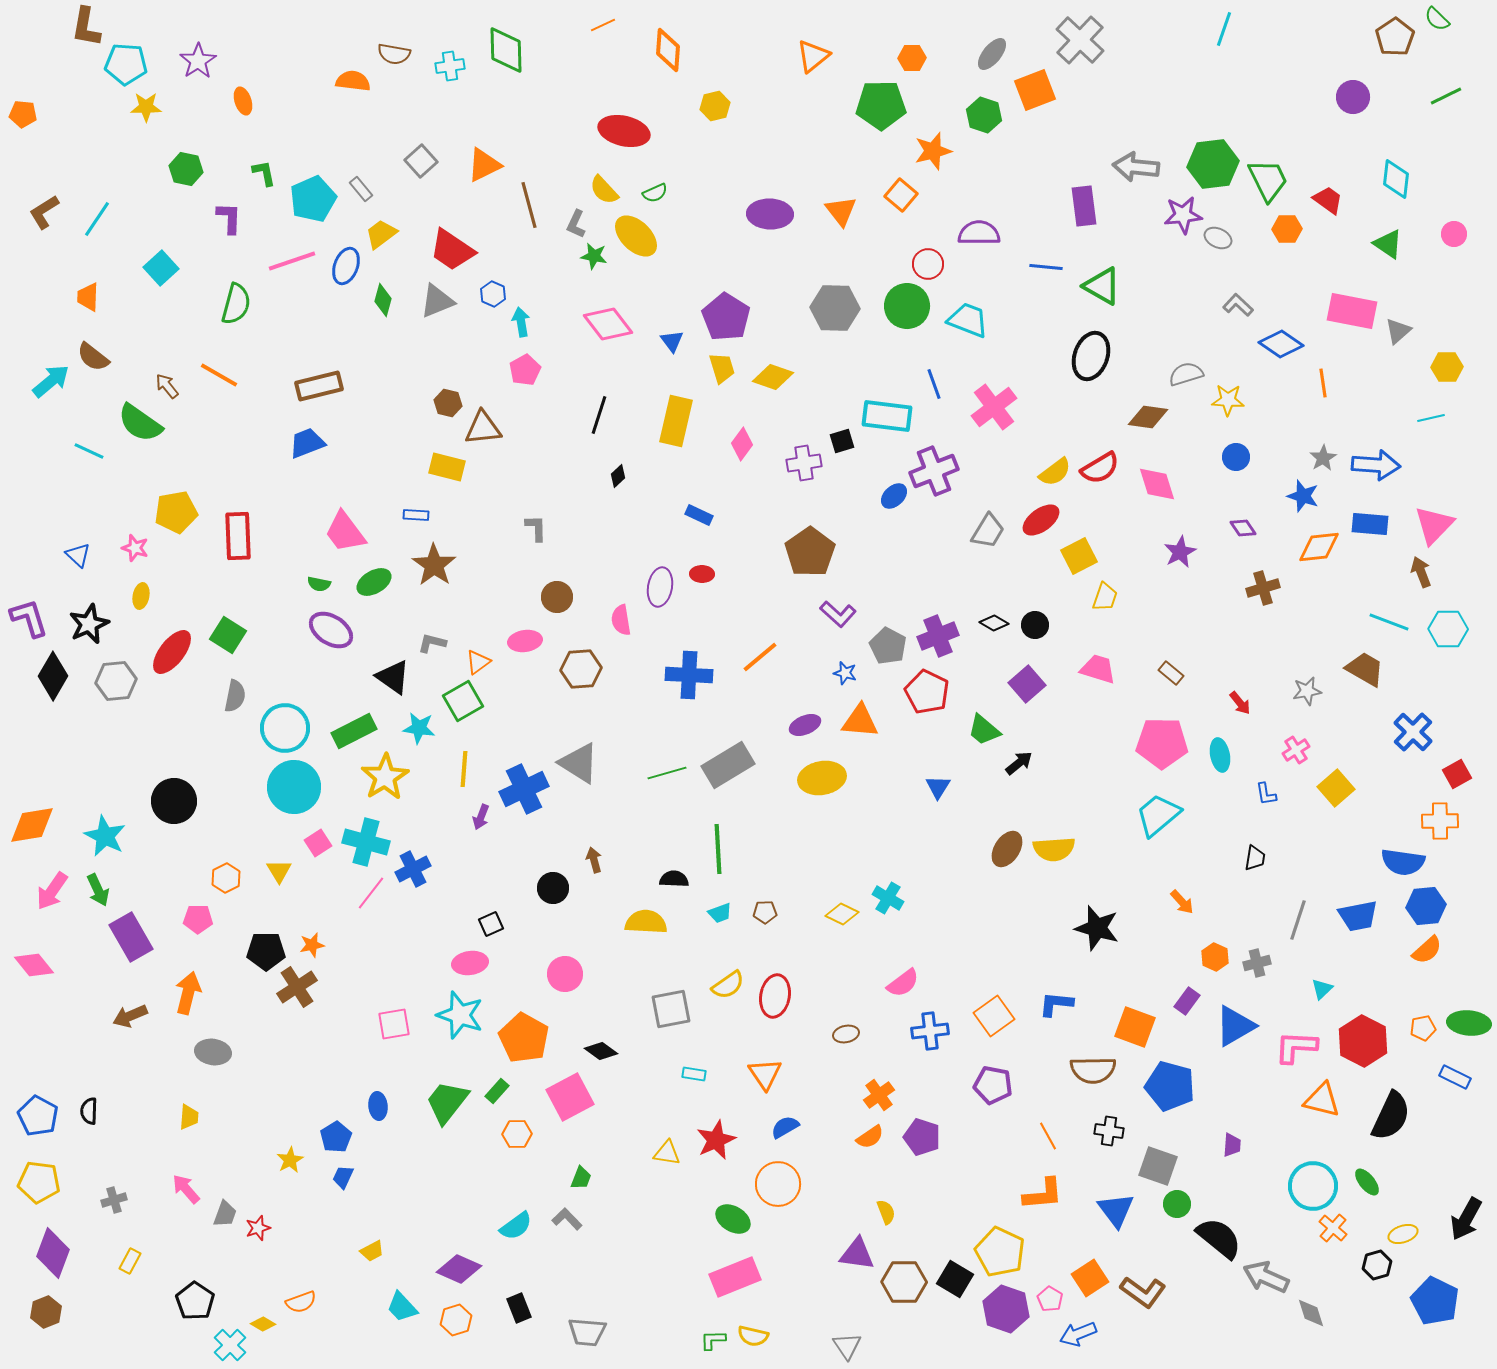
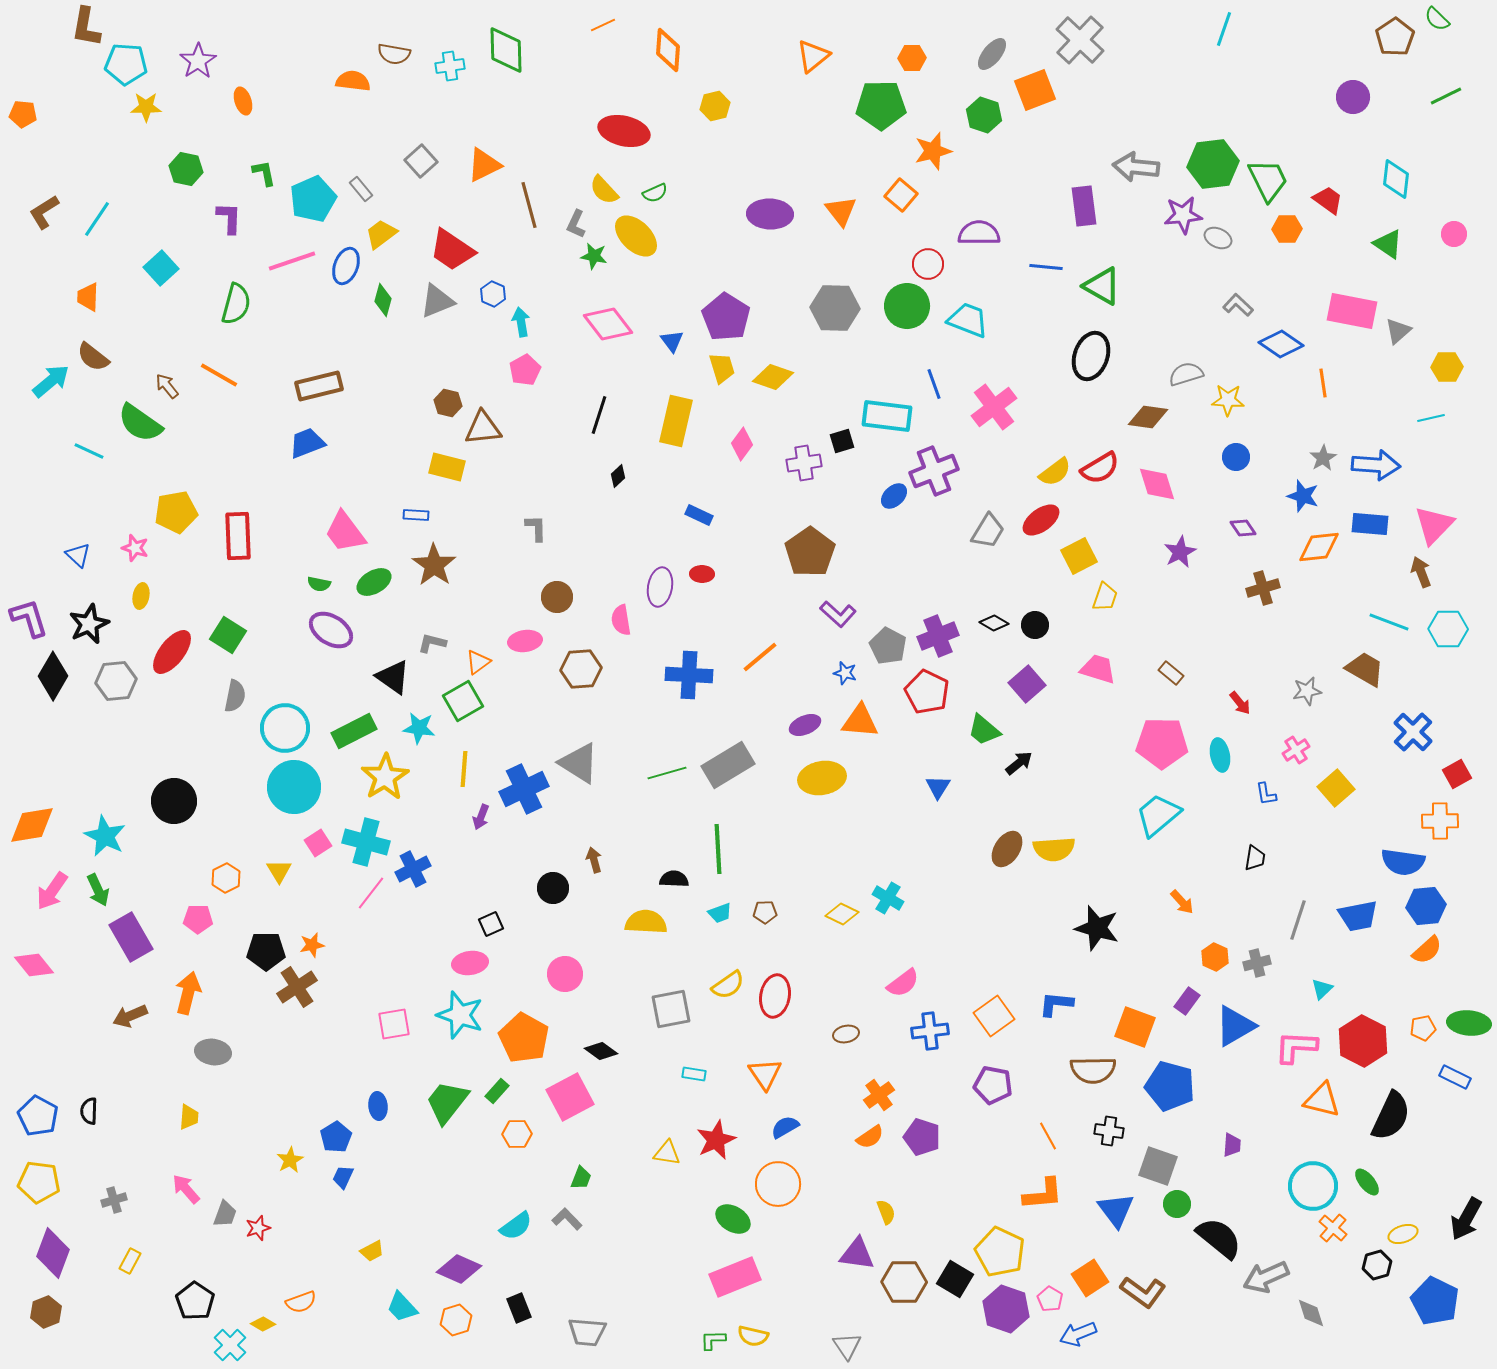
gray arrow at (1266, 1277): rotated 48 degrees counterclockwise
